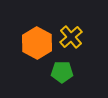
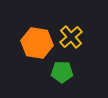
orange hexagon: rotated 20 degrees counterclockwise
